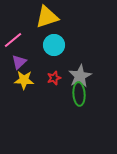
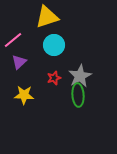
yellow star: moved 15 px down
green ellipse: moved 1 px left, 1 px down
